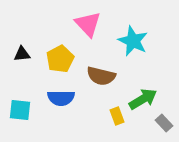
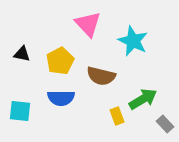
black triangle: rotated 18 degrees clockwise
yellow pentagon: moved 2 px down
cyan square: moved 1 px down
gray rectangle: moved 1 px right, 1 px down
